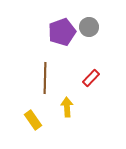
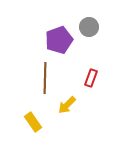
purple pentagon: moved 3 px left, 8 px down
red rectangle: rotated 24 degrees counterclockwise
yellow arrow: moved 2 px up; rotated 132 degrees counterclockwise
yellow rectangle: moved 2 px down
